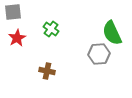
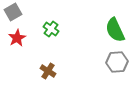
gray square: rotated 24 degrees counterclockwise
green semicircle: moved 3 px right, 3 px up
gray hexagon: moved 18 px right, 8 px down
brown cross: moved 1 px right; rotated 21 degrees clockwise
